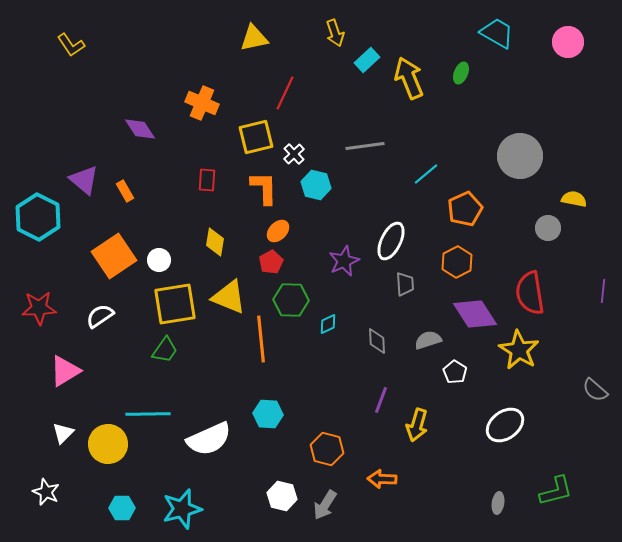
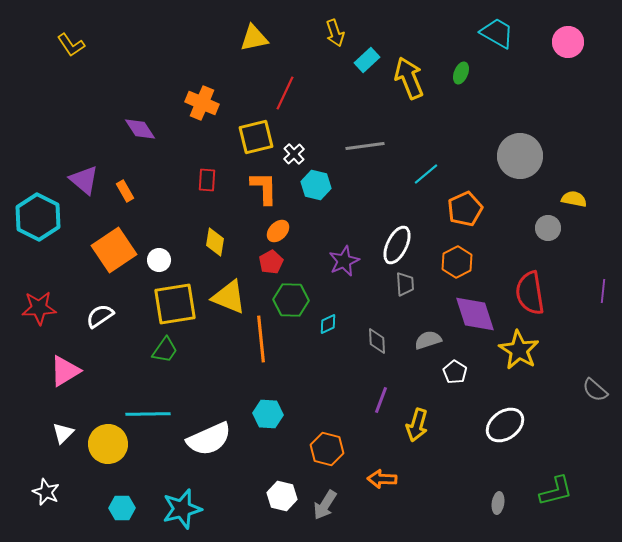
white ellipse at (391, 241): moved 6 px right, 4 px down
orange square at (114, 256): moved 6 px up
purple diamond at (475, 314): rotated 15 degrees clockwise
